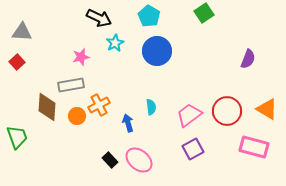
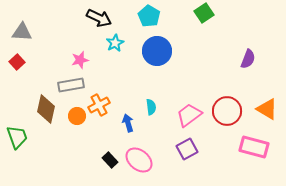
pink star: moved 1 px left, 3 px down
brown diamond: moved 1 px left, 2 px down; rotated 8 degrees clockwise
purple square: moved 6 px left
